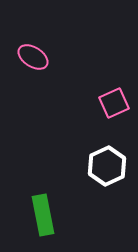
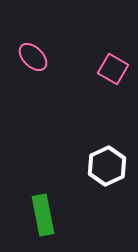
pink ellipse: rotated 12 degrees clockwise
pink square: moved 1 px left, 34 px up; rotated 36 degrees counterclockwise
